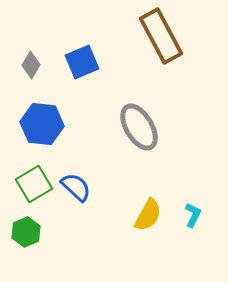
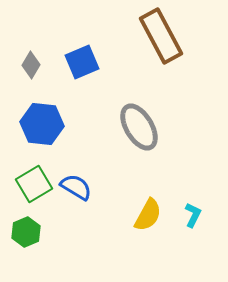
blue semicircle: rotated 12 degrees counterclockwise
